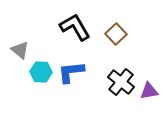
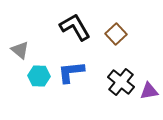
cyan hexagon: moved 2 px left, 4 px down
